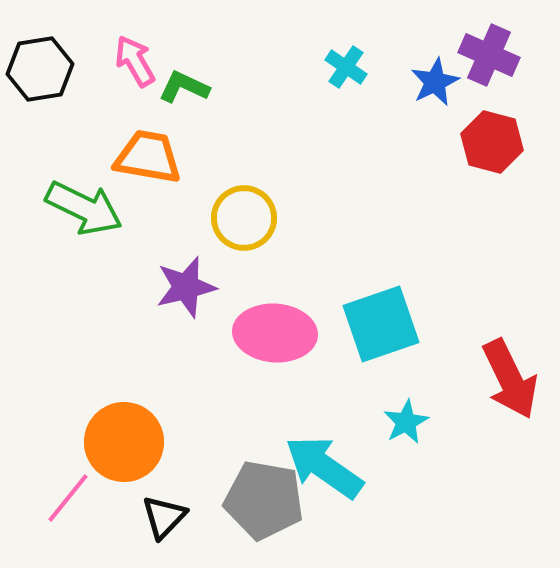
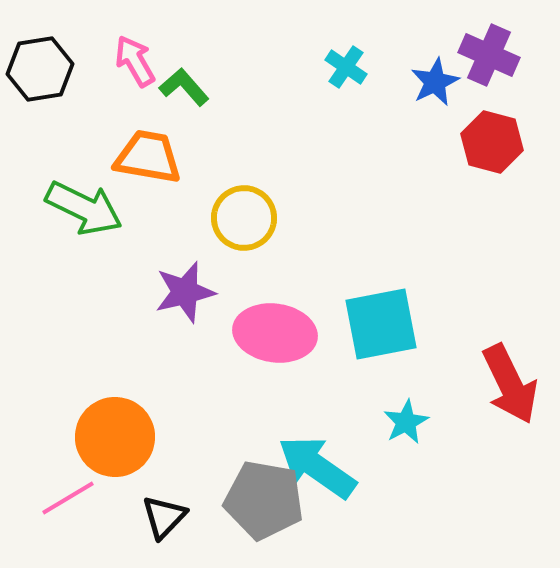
green L-shape: rotated 24 degrees clockwise
purple star: moved 1 px left, 5 px down
cyan square: rotated 8 degrees clockwise
pink ellipse: rotated 4 degrees clockwise
red arrow: moved 5 px down
orange circle: moved 9 px left, 5 px up
cyan arrow: moved 7 px left
pink line: rotated 20 degrees clockwise
